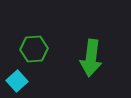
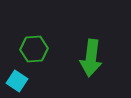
cyan square: rotated 15 degrees counterclockwise
